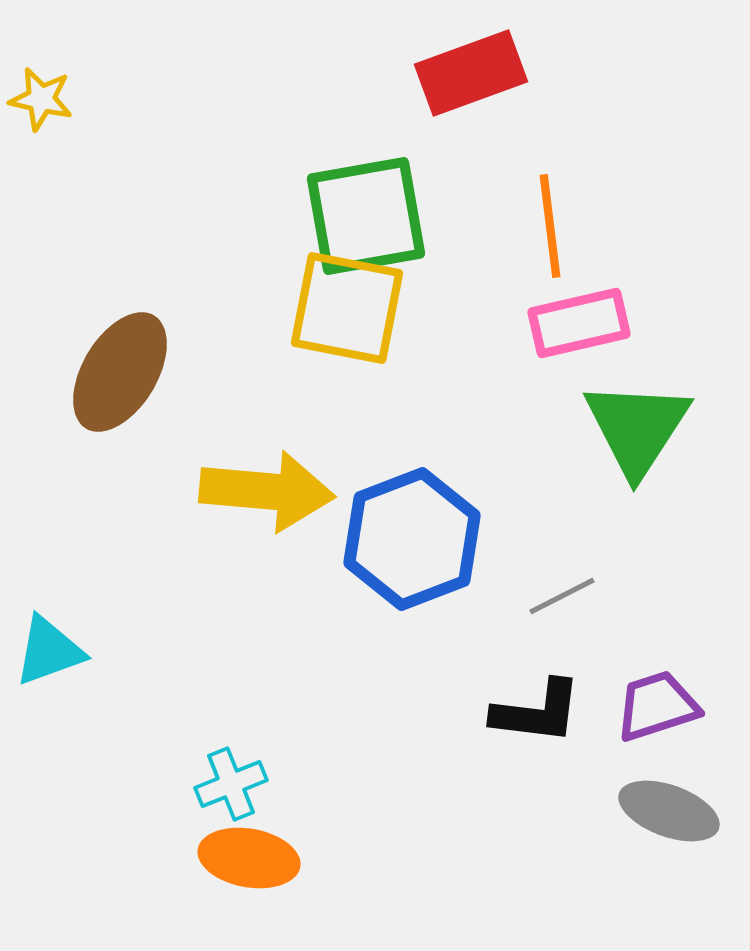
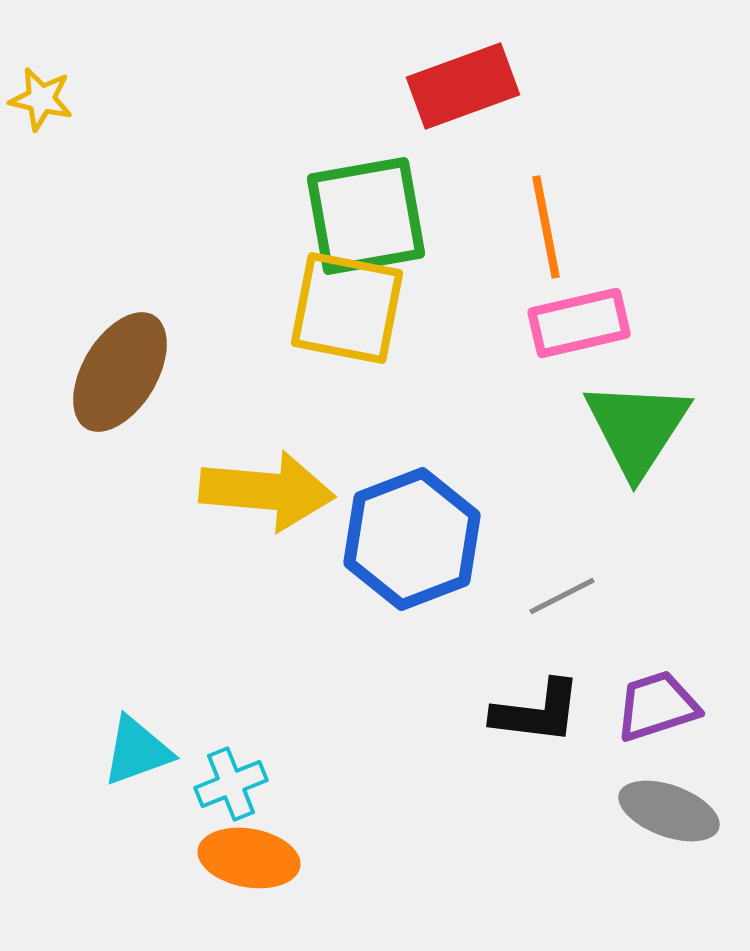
red rectangle: moved 8 px left, 13 px down
orange line: moved 4 px left, 1 px down; rotated 4 degrees counterclockwise
cyan triangle: moved 88 px right, 100 px down
